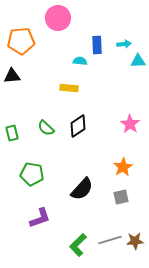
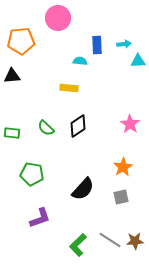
green rectangle: rotated 70 degrees counterclockwise
black semicircle: moved 1 px right
gray line: rotated 50 degrees clockwise
